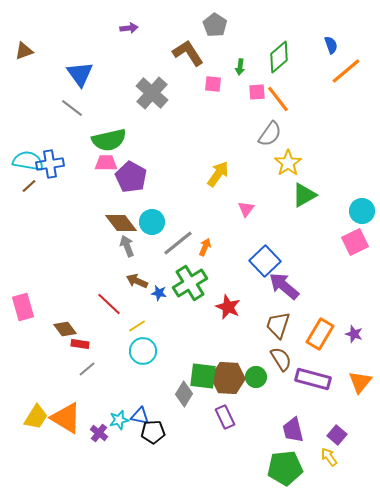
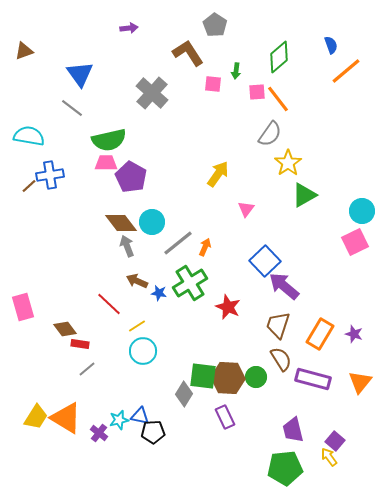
green arrow at (240, 67): moved 4 px left, 4 px down
cyan semicircle at (28, 161): moved 1 px right, 25 px up
blue cross at (50, 164): moved 11 px down
purple square at (337, 435): moved 2 px left, 6 px down
